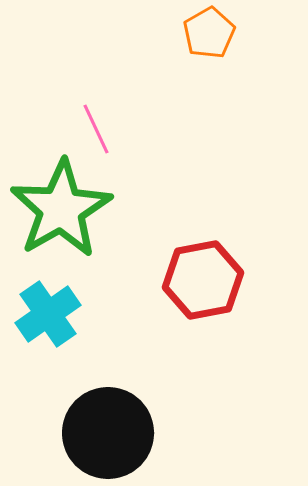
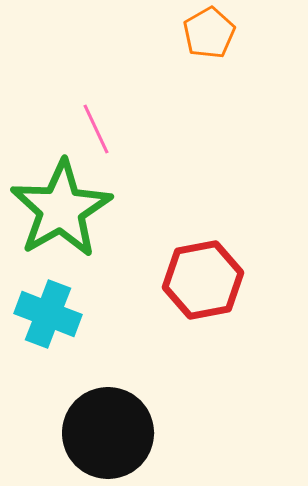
cyan cross: rotated 34 degrees counterclockwise
